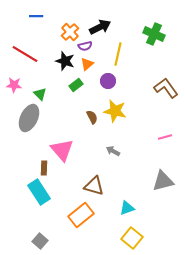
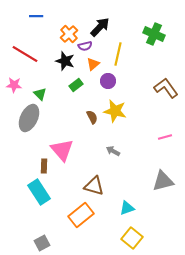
black arrow: rotated 20 degrees counterclockwise
orange cross: moved 1 px left, 2 px down
orange triangle: moved 6 px right
brown rectangle: moved 2 px up
gray square: moved 2 px right, 2 px down; rotated 21 degrees clockwise
